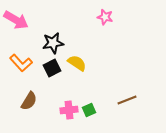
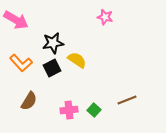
yellow semicircle: moved 3 px up
green square: moved 5 px right; rotated 24 degrees counterclockwise
